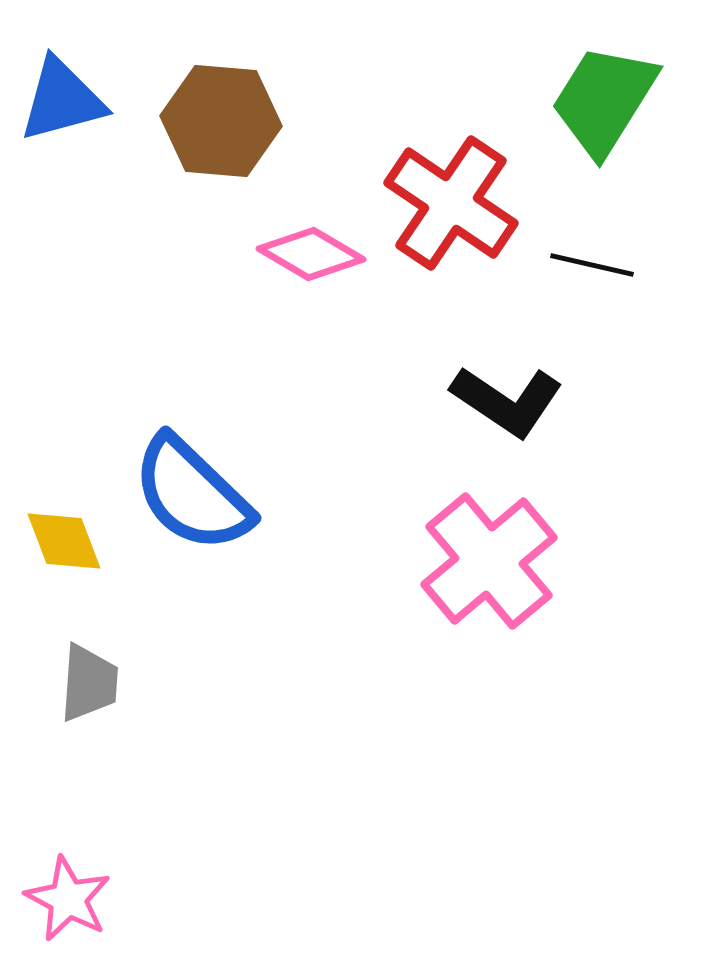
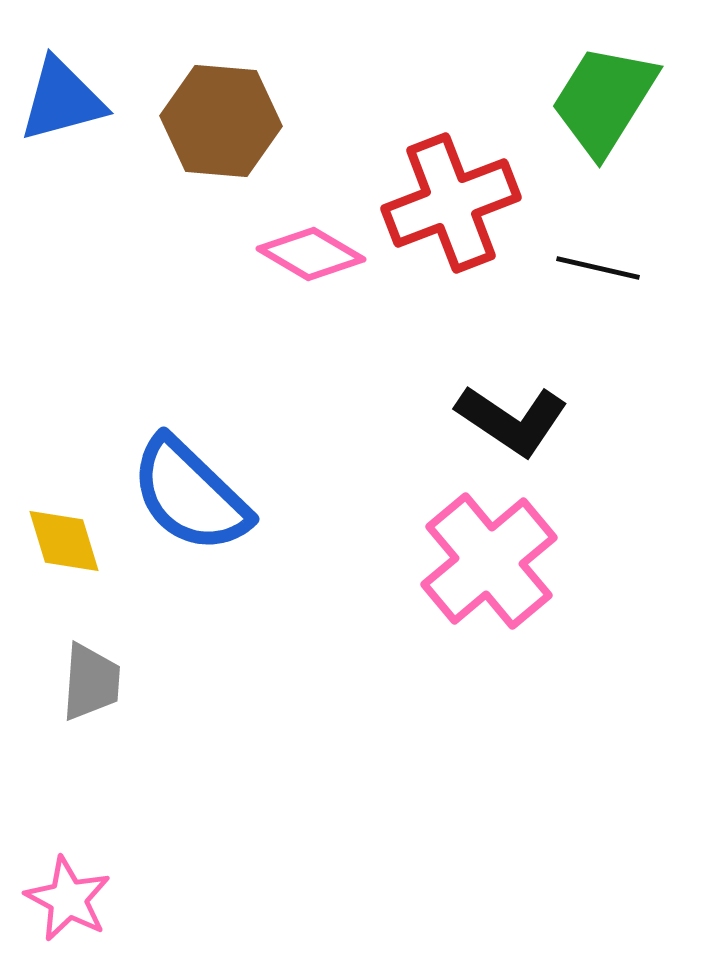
red cross: rotated 35 degrees clockwise
black line: moved 6 px right, 3 px down
black L-shape: moved 5 px right, 19 px down
blue semicircle: moved 2 px left, 1 px down
yellow diamond: rotated 4 degrees clockwise
gray trapezoid: moved 2 px right, 1 px up
